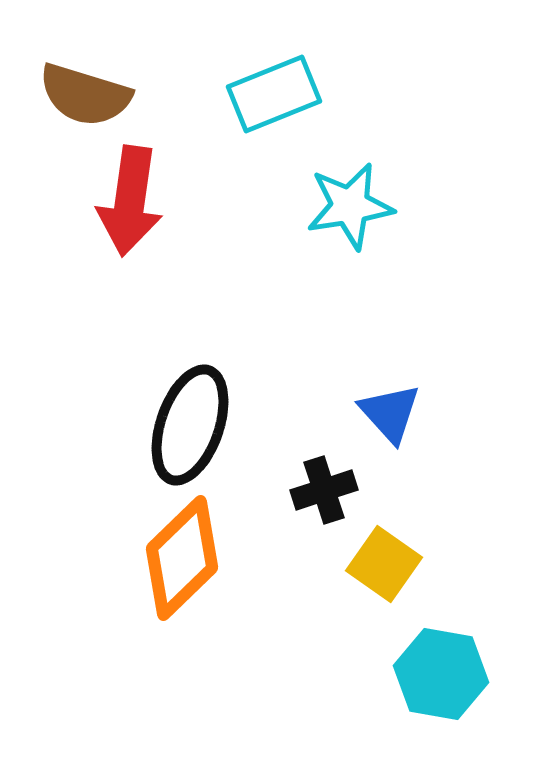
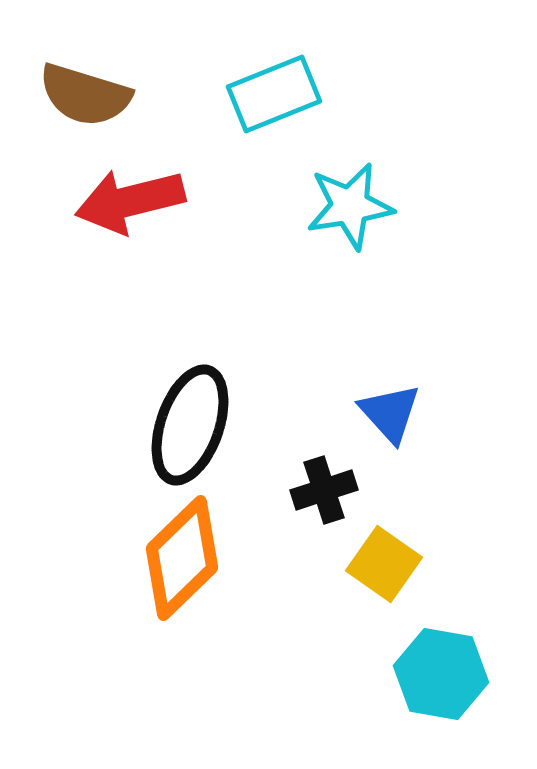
red arrow: rotated 68 degrees clockwise
